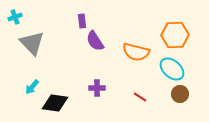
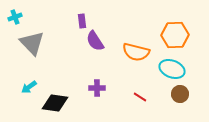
cyan ellipse: rotated 20 degrees counterclockwise
cyan arrow: moved 3 px left; rotated 14 degrees clockwise
